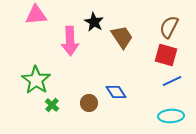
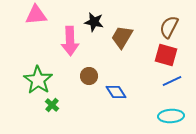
black star: rotated 18 degrees counterclockwise
brown trapezoid: rotated 115 degrees counterclockwise
green star: moved 2 px right
brown circle: moved 27 px up
